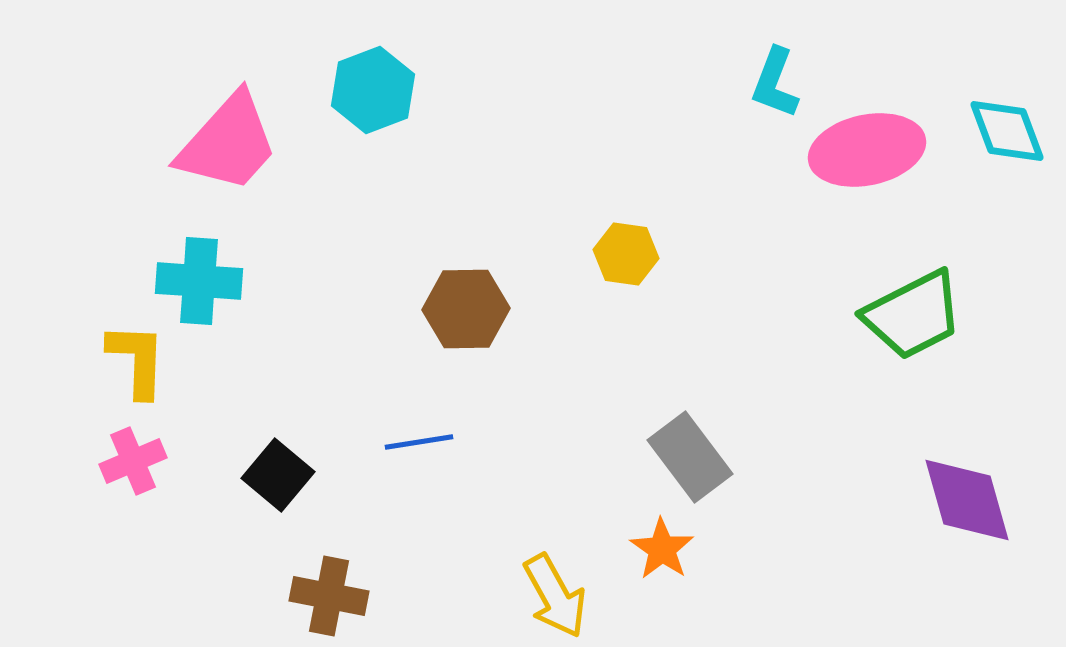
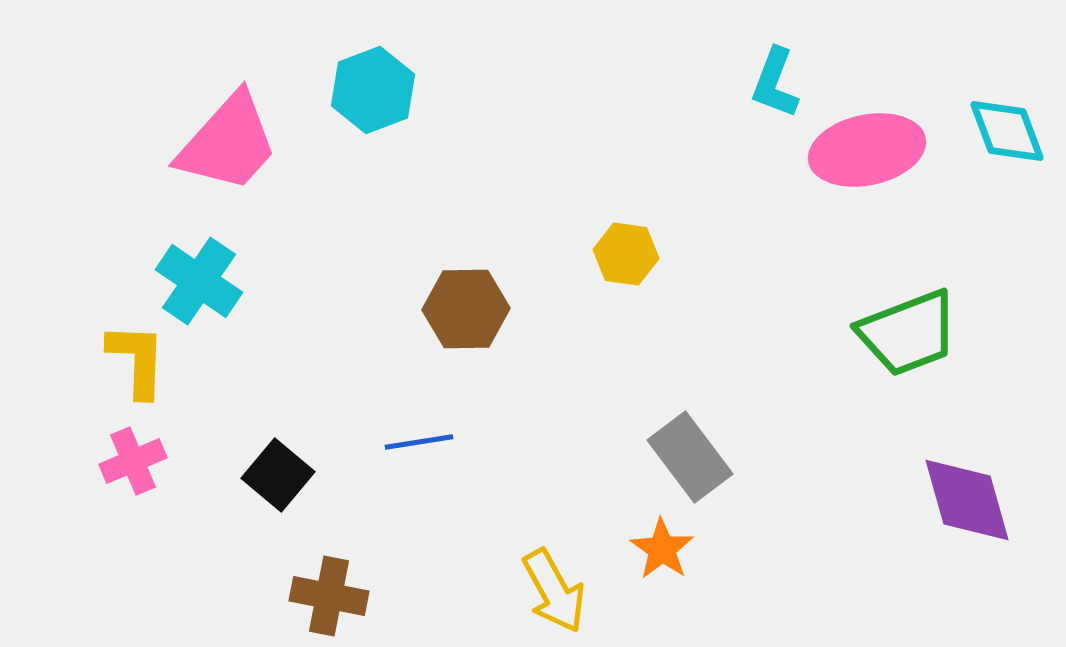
cyan cross: rotated 30 degrees clockwise
green trapezoid: moved 5 px left, 18 px down; rotated 6 degrees clockwise
yellow arrow: moved 1 px left, 5 px up
